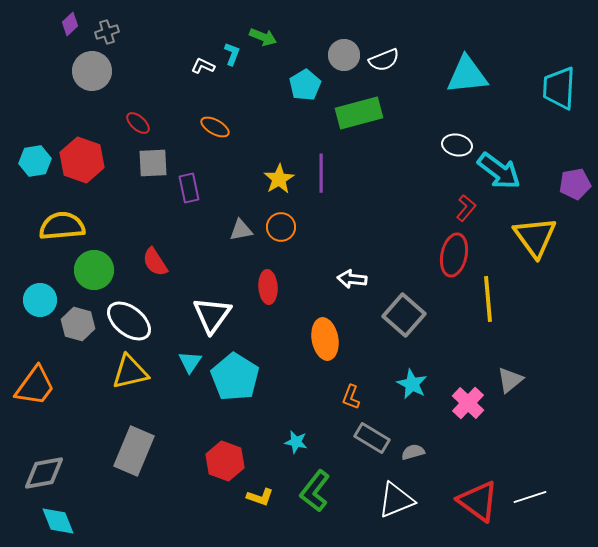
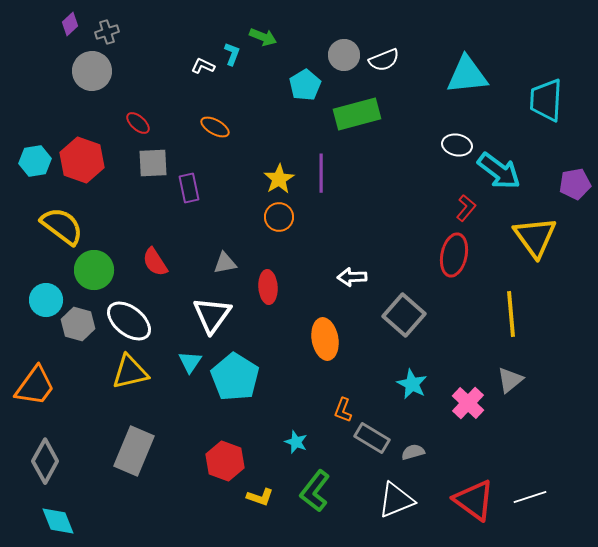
cyan trapezoid at (559, 88): moved 13 px left, 12 px down
green rectangle at (359, 113): moved 2 px left, 1 px down
yellow semicircle at (62, 226): rotated 42 degrees clockwise
orange circle at (281, 227): moved 2 px left, 10 px up
gray triangle at (241, 230): moved 16 px left, 33 px down
white arrow at (352, 279): moved 2 px up; rotated 8 degrees counterclockwise
yellow line at (488, 299): moved 23 px right, 15 px down
cyan circle at (40, 300): moved 6 px right
orange L-shape at (351, 397): moved 8 px left, 13 px down
cyan star at (296, 442): rotated 10 degrees clockwise
gray diamond at (44, 473): moved 1 px right, 12 px up; rotated 51 degrees counterclockwise
red triangle at (478, 501): moved 4 px left, 1 px up
